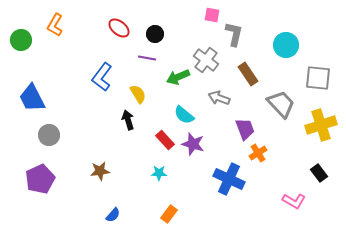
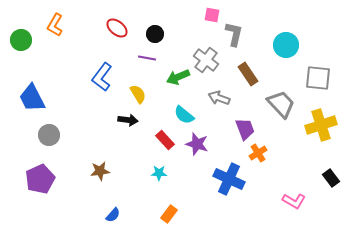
red ellipse: moved 2 px left
black arrow: rotated 114 degrees clockwise
purple star: moved 4 px right
black rectangle: moved 12 px right, 5 px down
